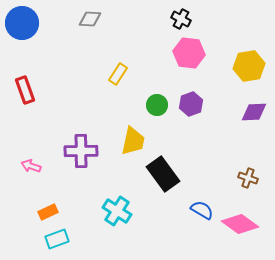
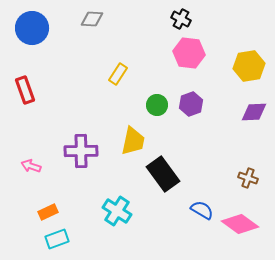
gray diamond: moved 2 px right
blue circle: moved 10 px right, 5 px down
